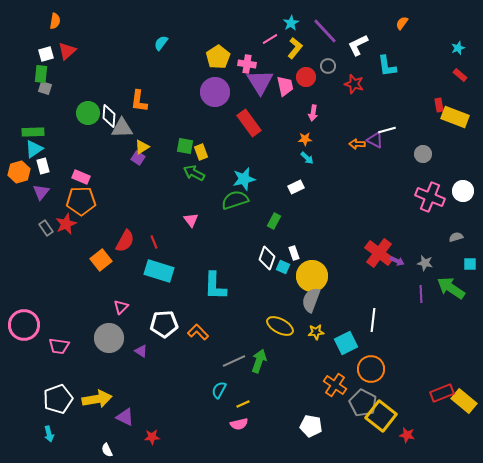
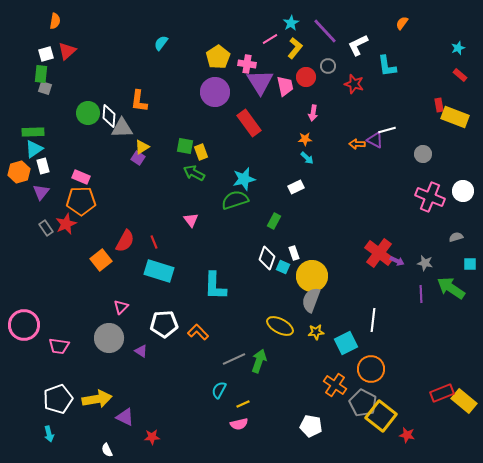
gray line at (234, 361): moved 2 px up
